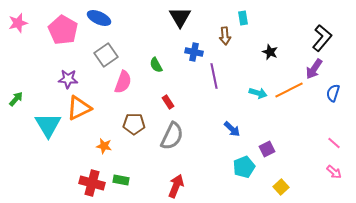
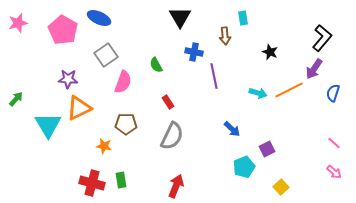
brown pentagon: moved 8 px left
green rectangle: rotated 70 degrees clockwise
